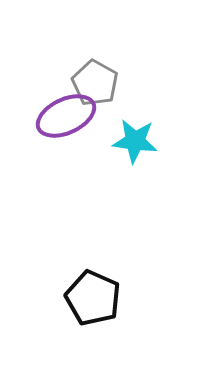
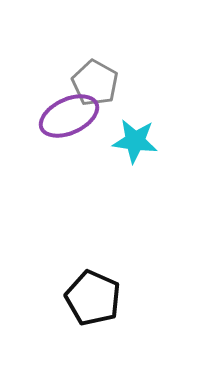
purple ellipse: moved 3 px right
